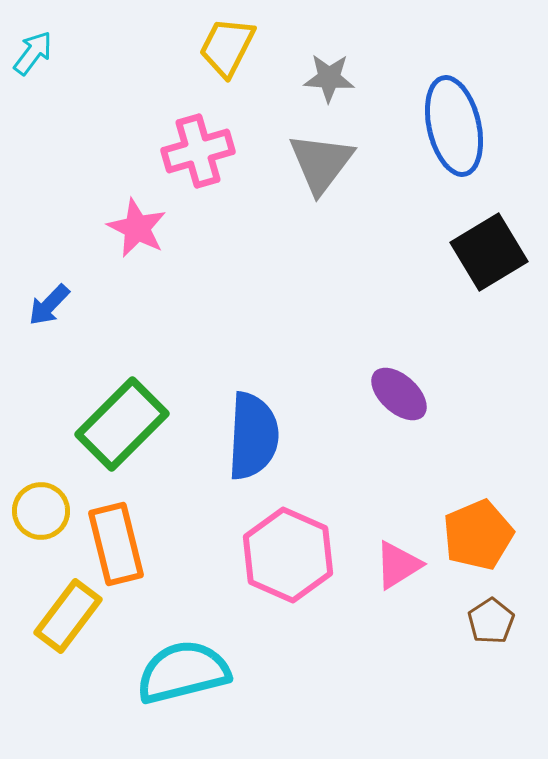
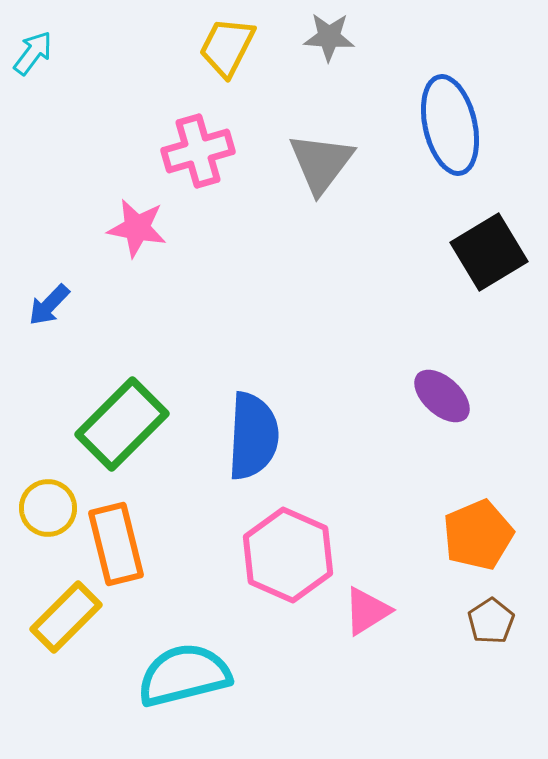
gray star: moved 41 px up
blue ellipse: moved 4 px left, 1 px up
pink star: rotated 16 degrees counterclockwise
purple ellipse: moved 43 px right, 2 px down
yellow circle: moved 7 px right, 3 px up
pink triangle: moved 31 px left, 46 px down
yellow rectangle: moved 2 px left, 1 px down; rotated 8 degrees clockwise
cyan semicircle: moved 1 px right, 3 px down
